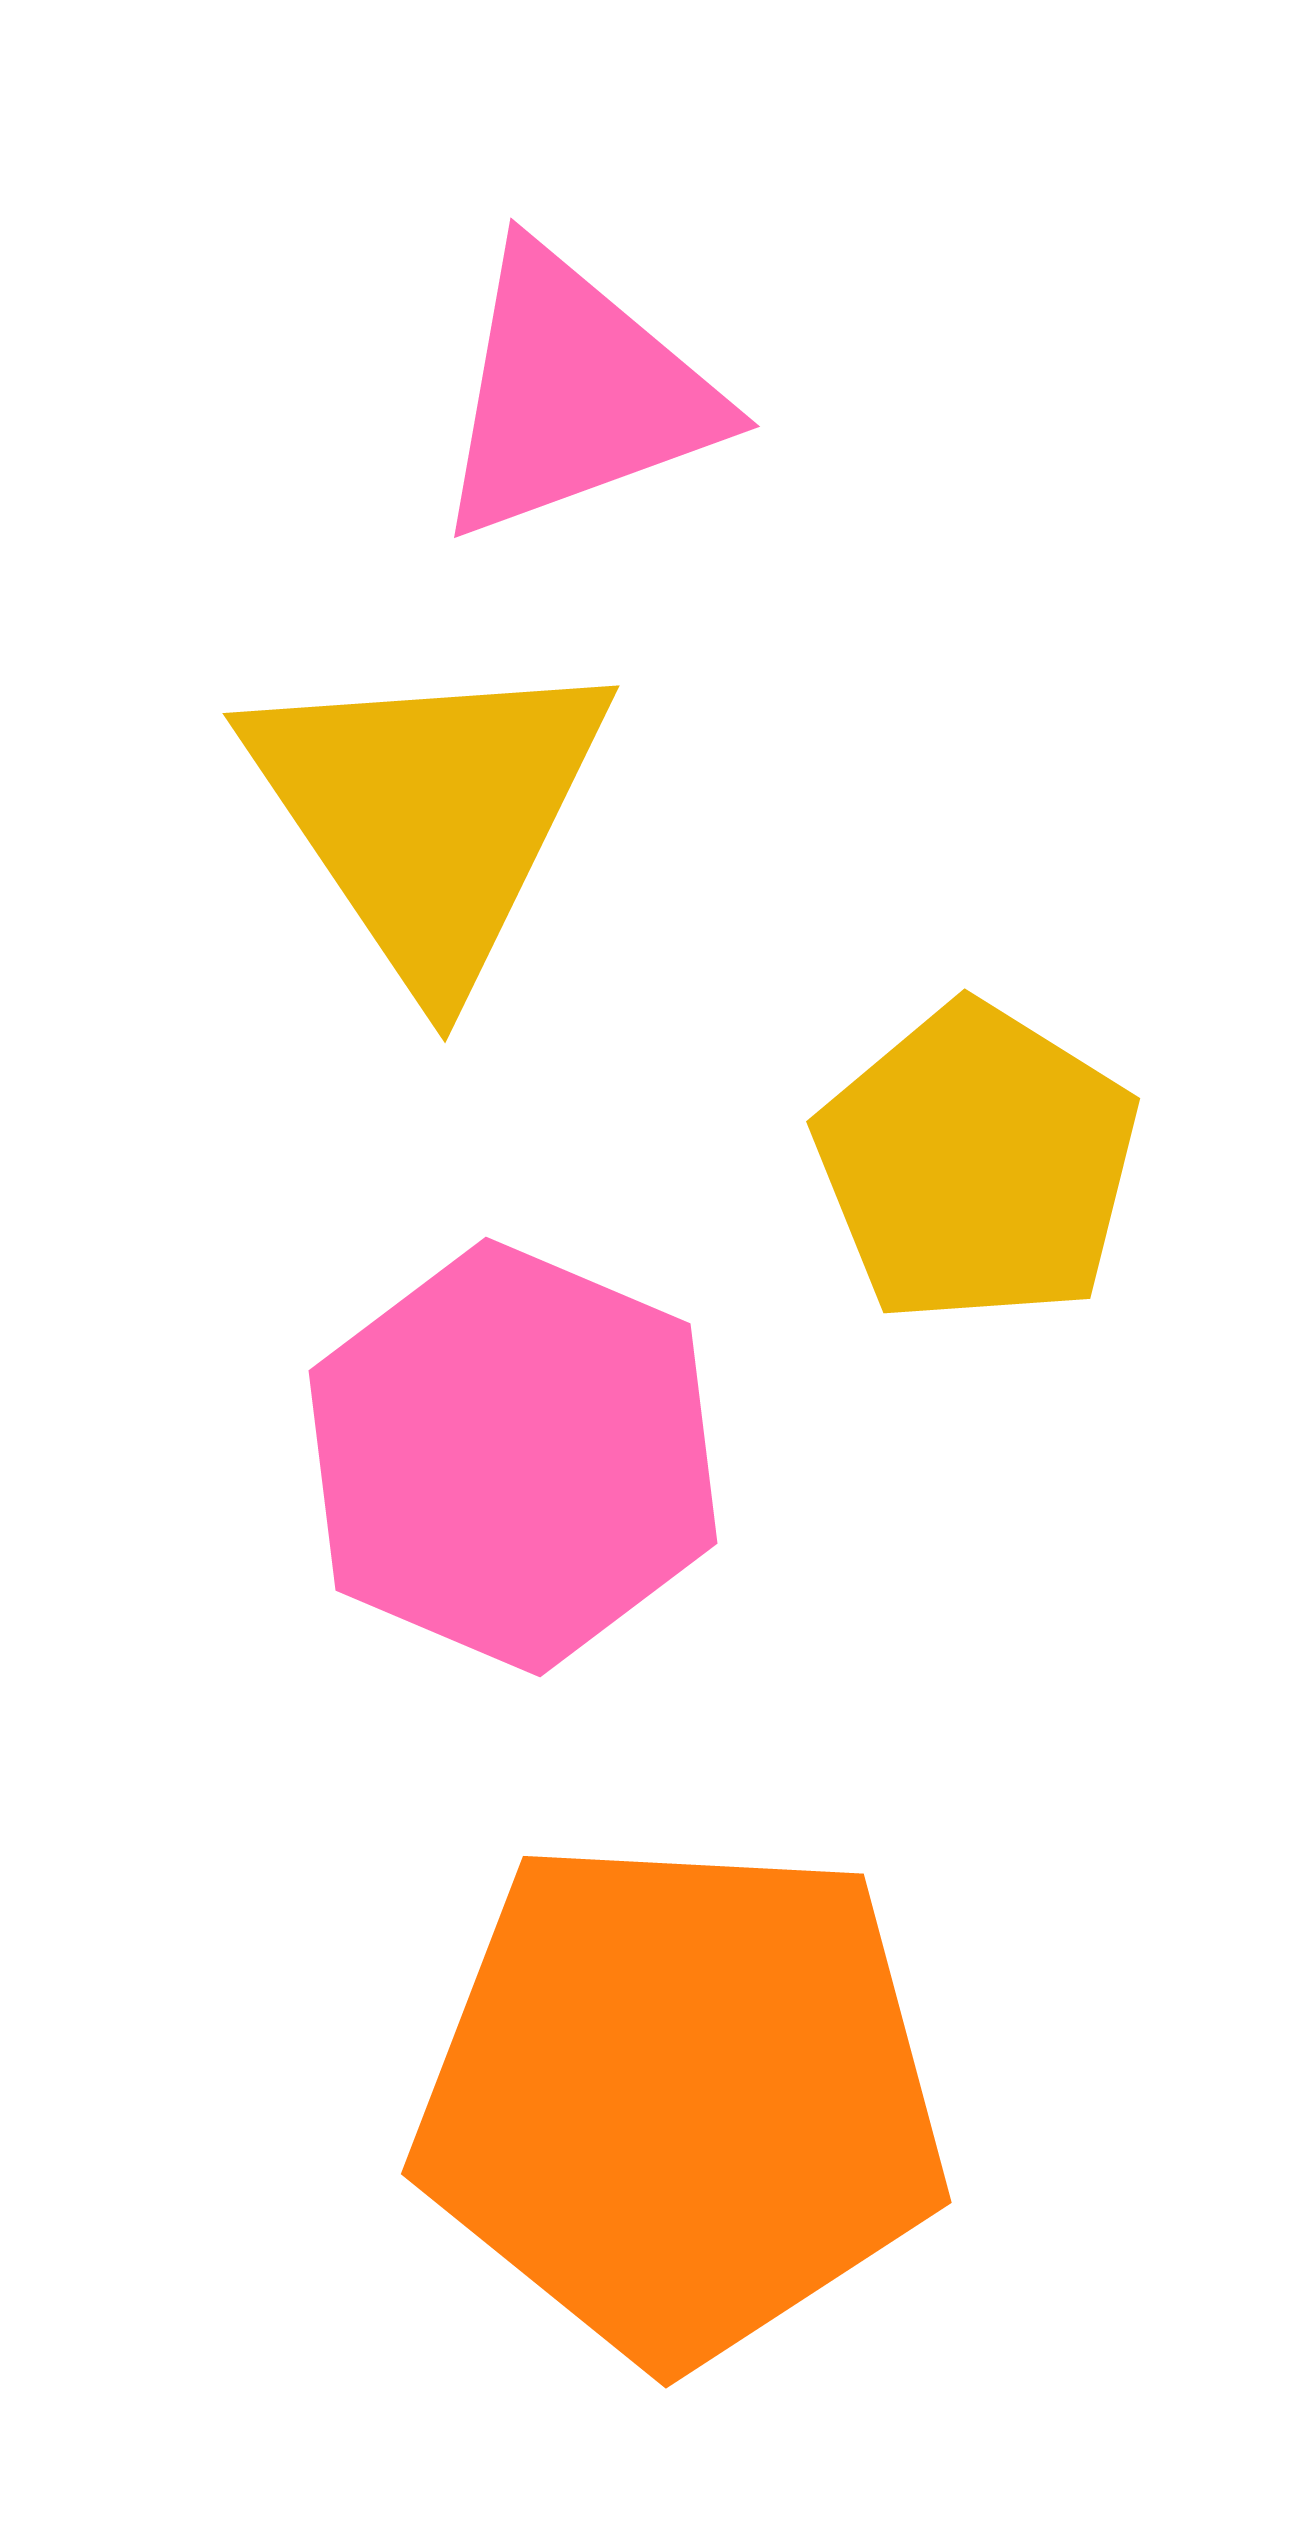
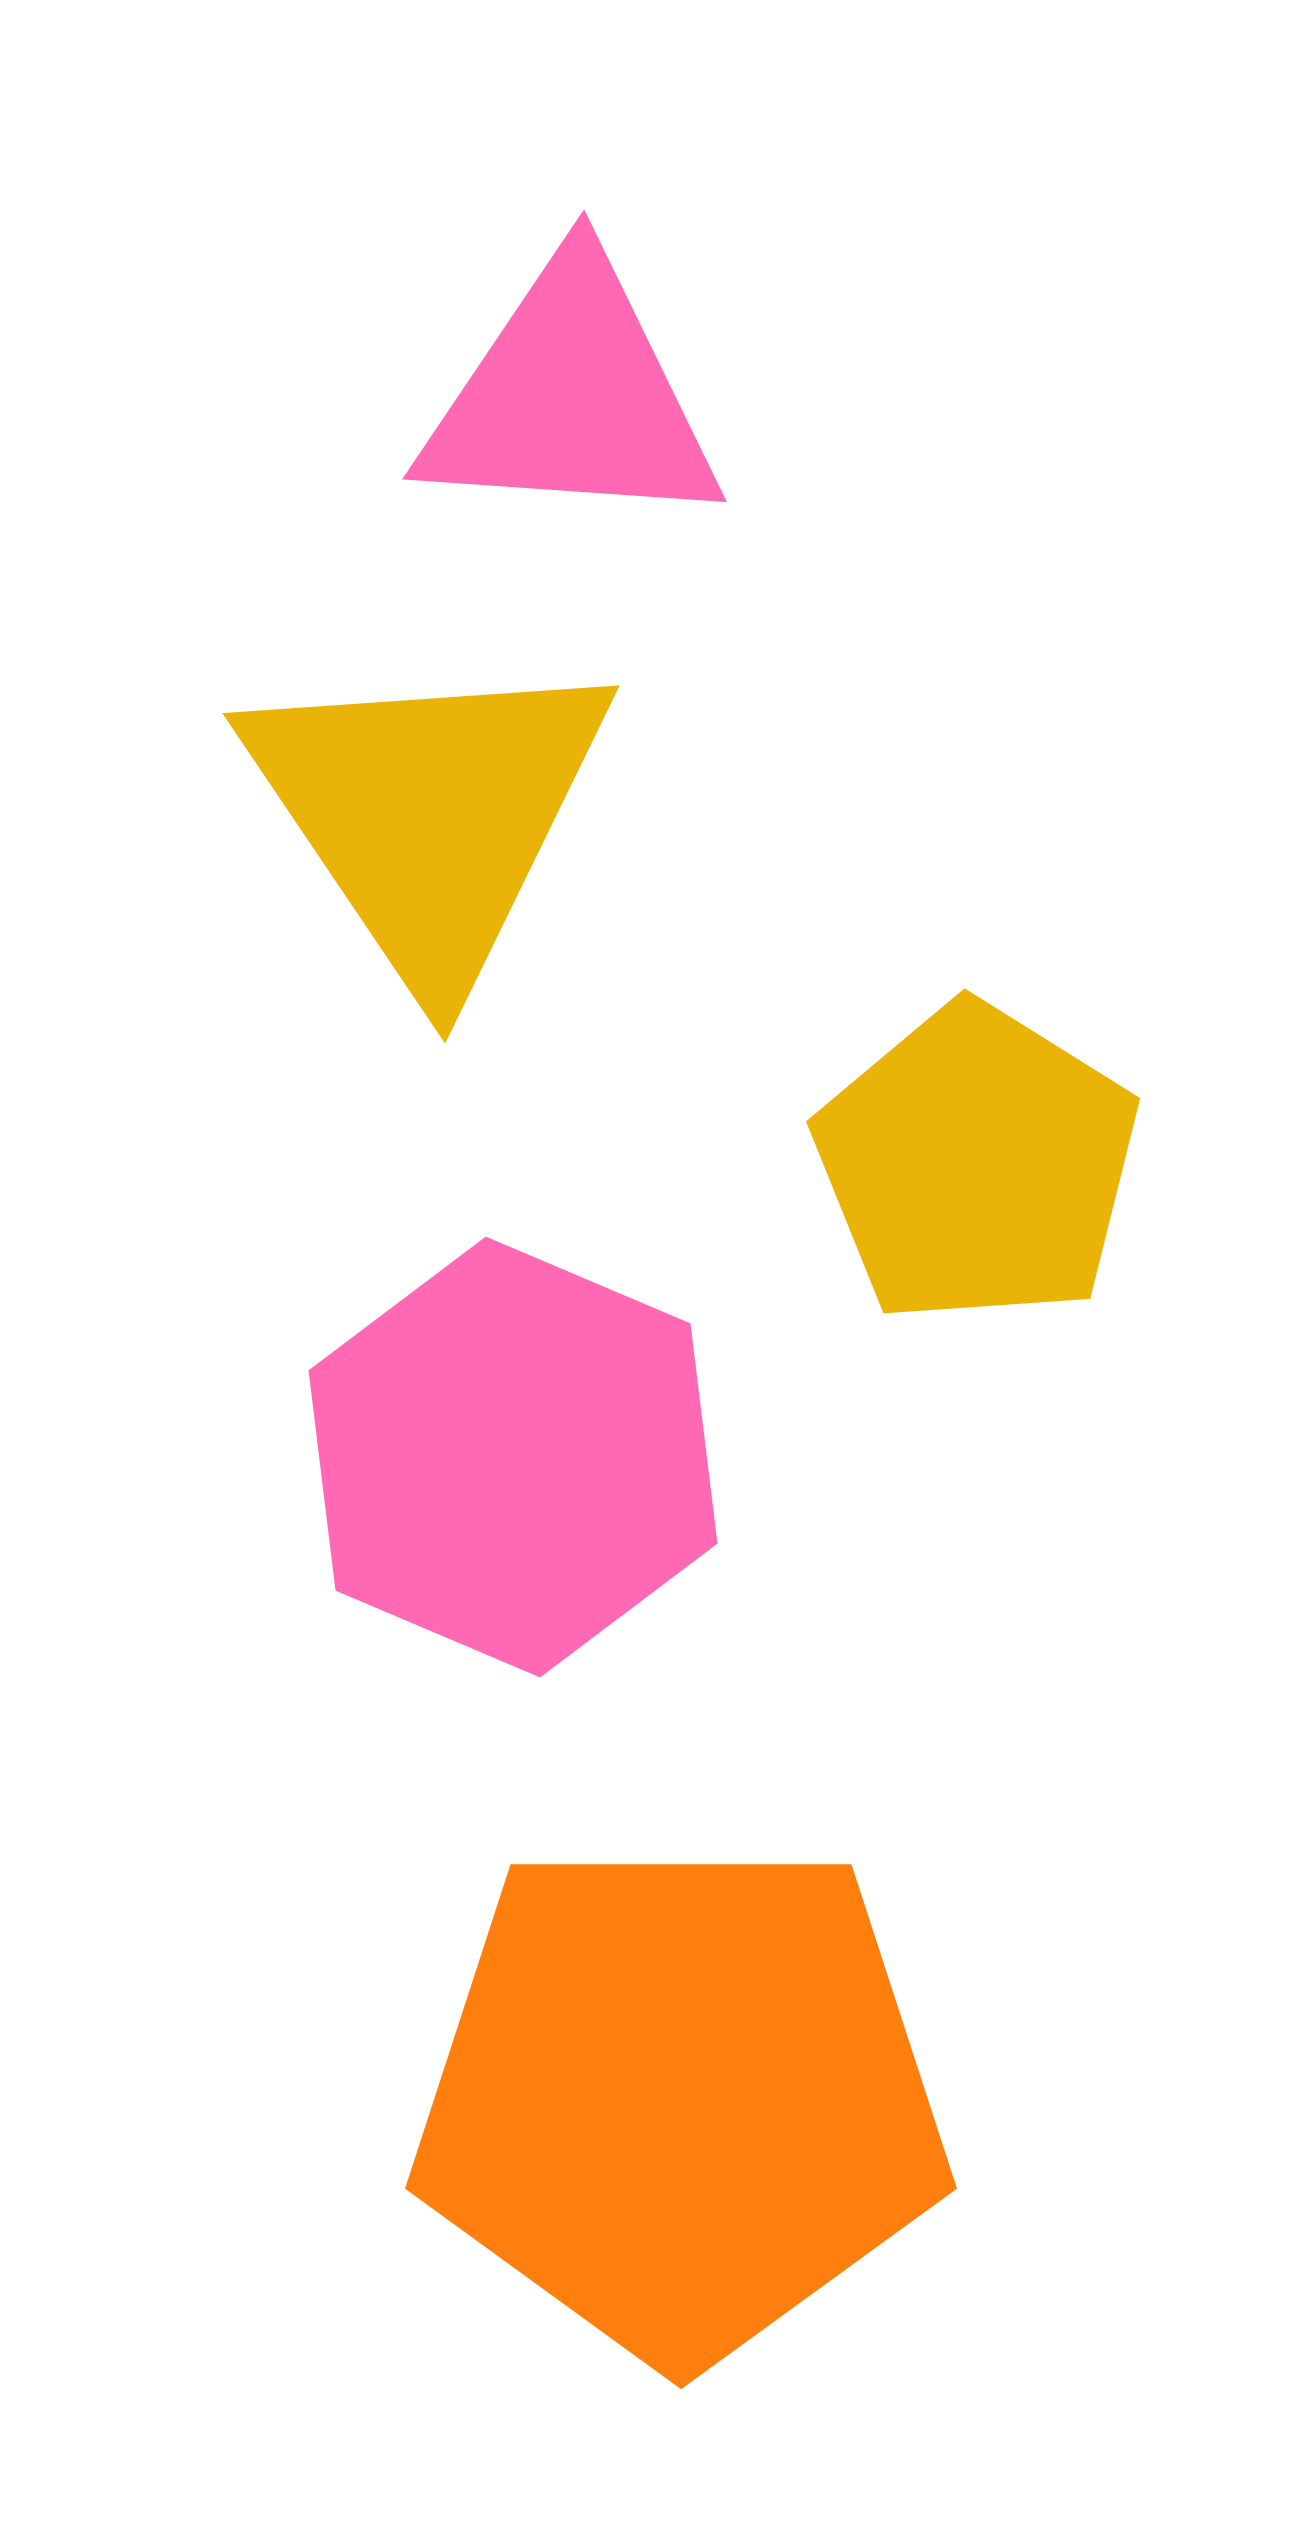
pink triangle: moved 4 px left, 3 px down; rotated 24 degrees clockwise
orange pentagon: rotated 3 degrees counterclockwise
